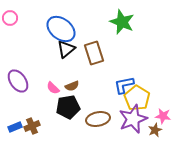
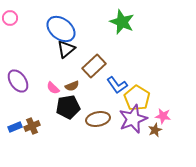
brown rectangle: moved 13 px down; rotated 65 degrees clockwise
blue L-shape: moved 7 px left; rotated 115 degrees counterclockwise
